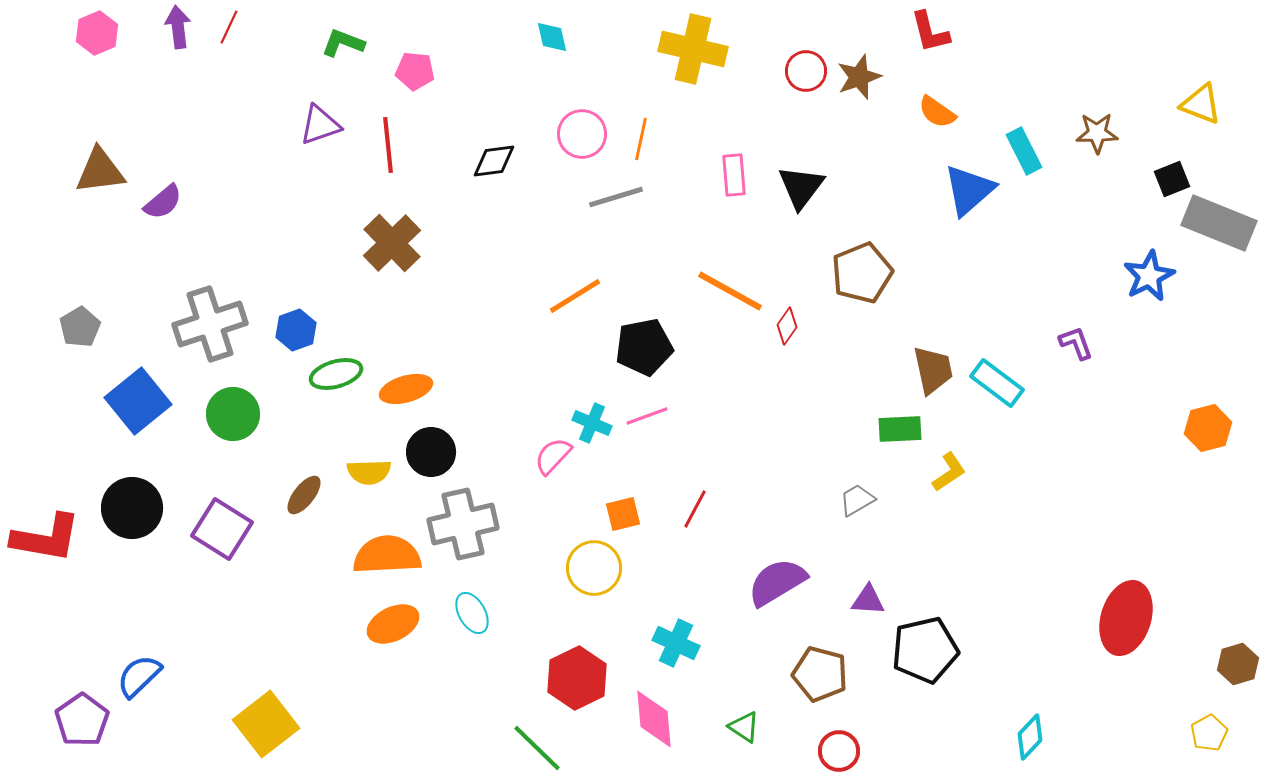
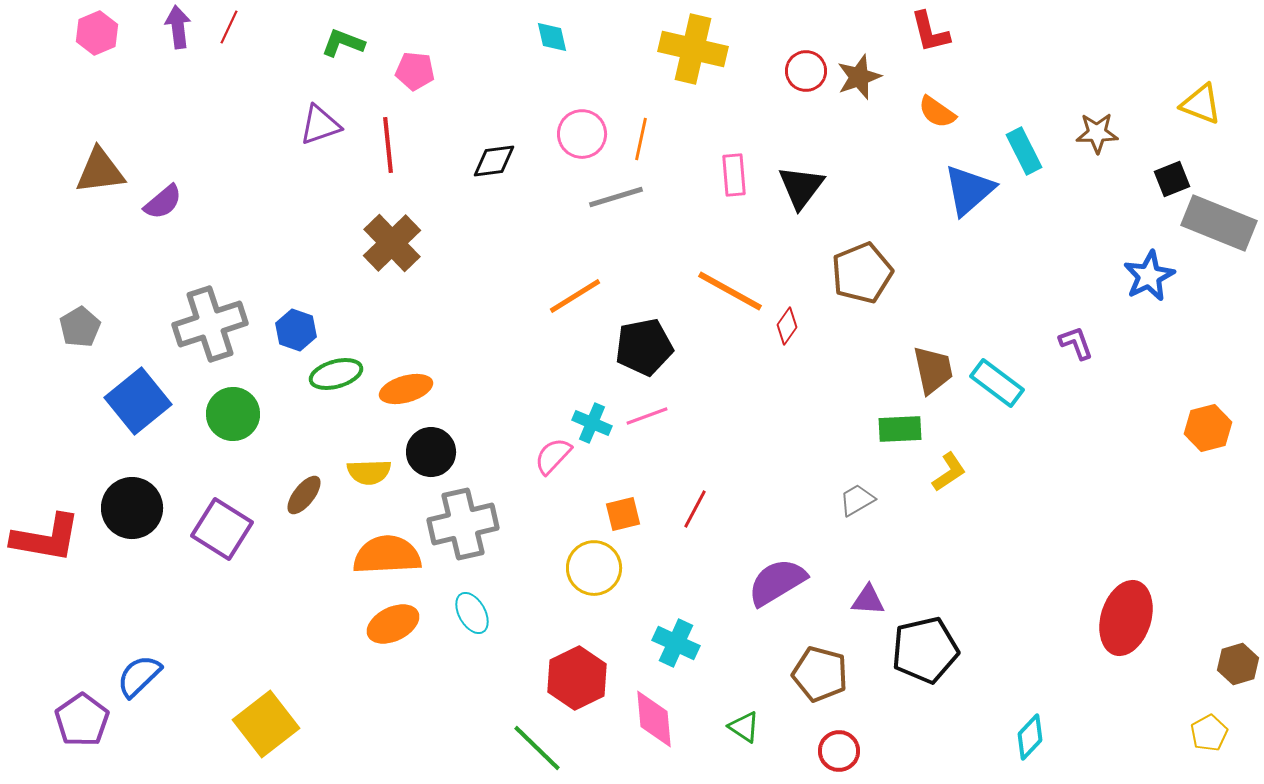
blue hexagon at (296, 330): rotated 21 degrees counterclockwise
